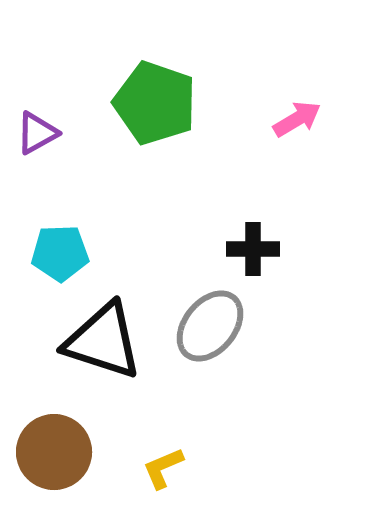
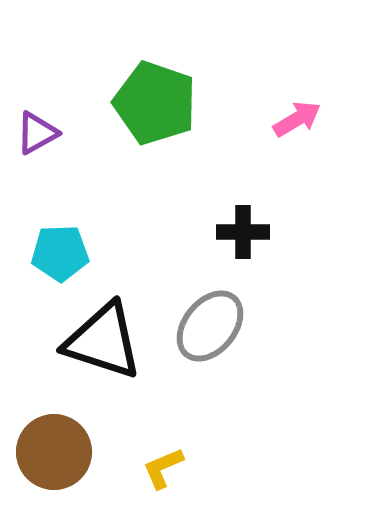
black cross: moved 10 px left, 17 px up
